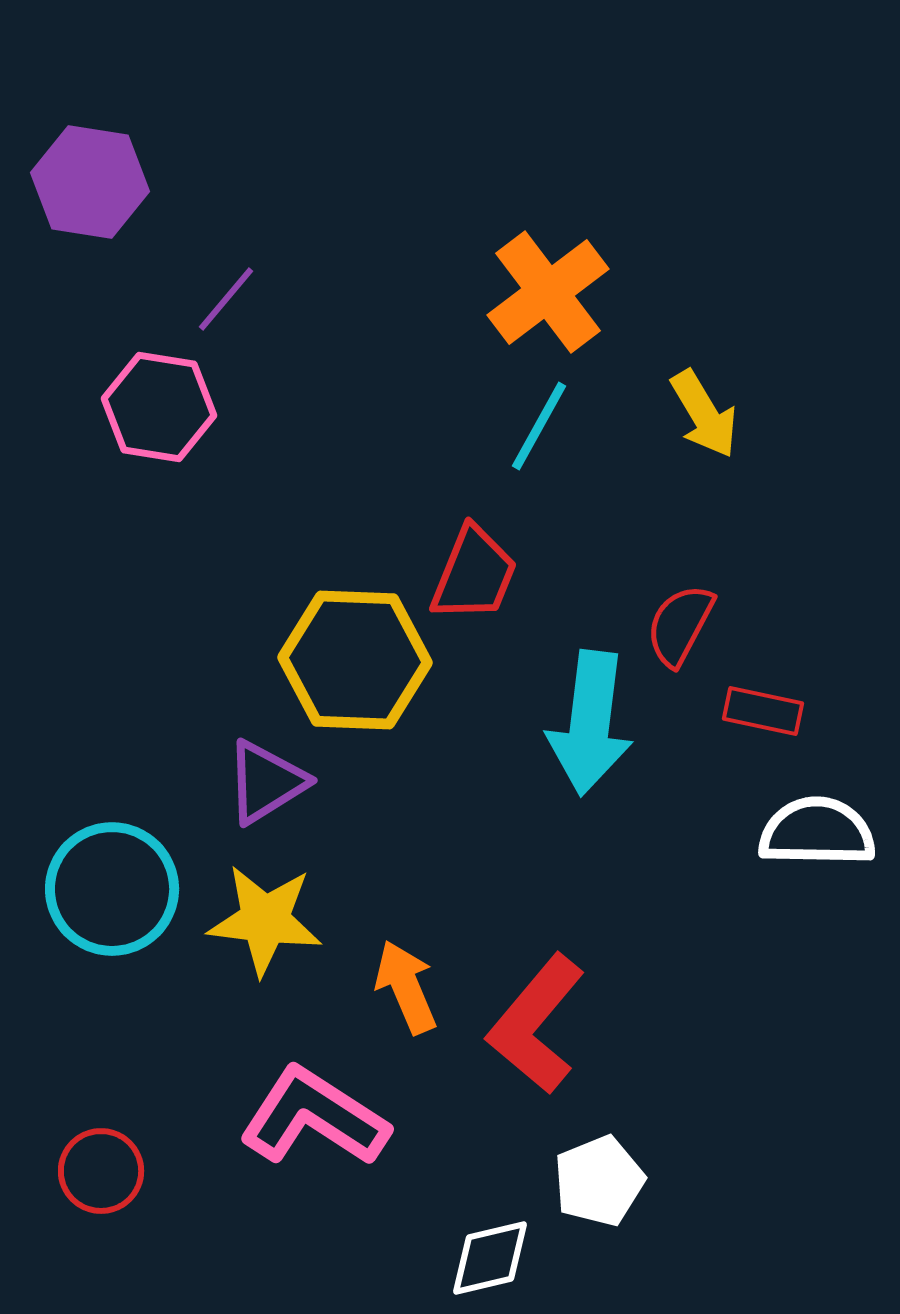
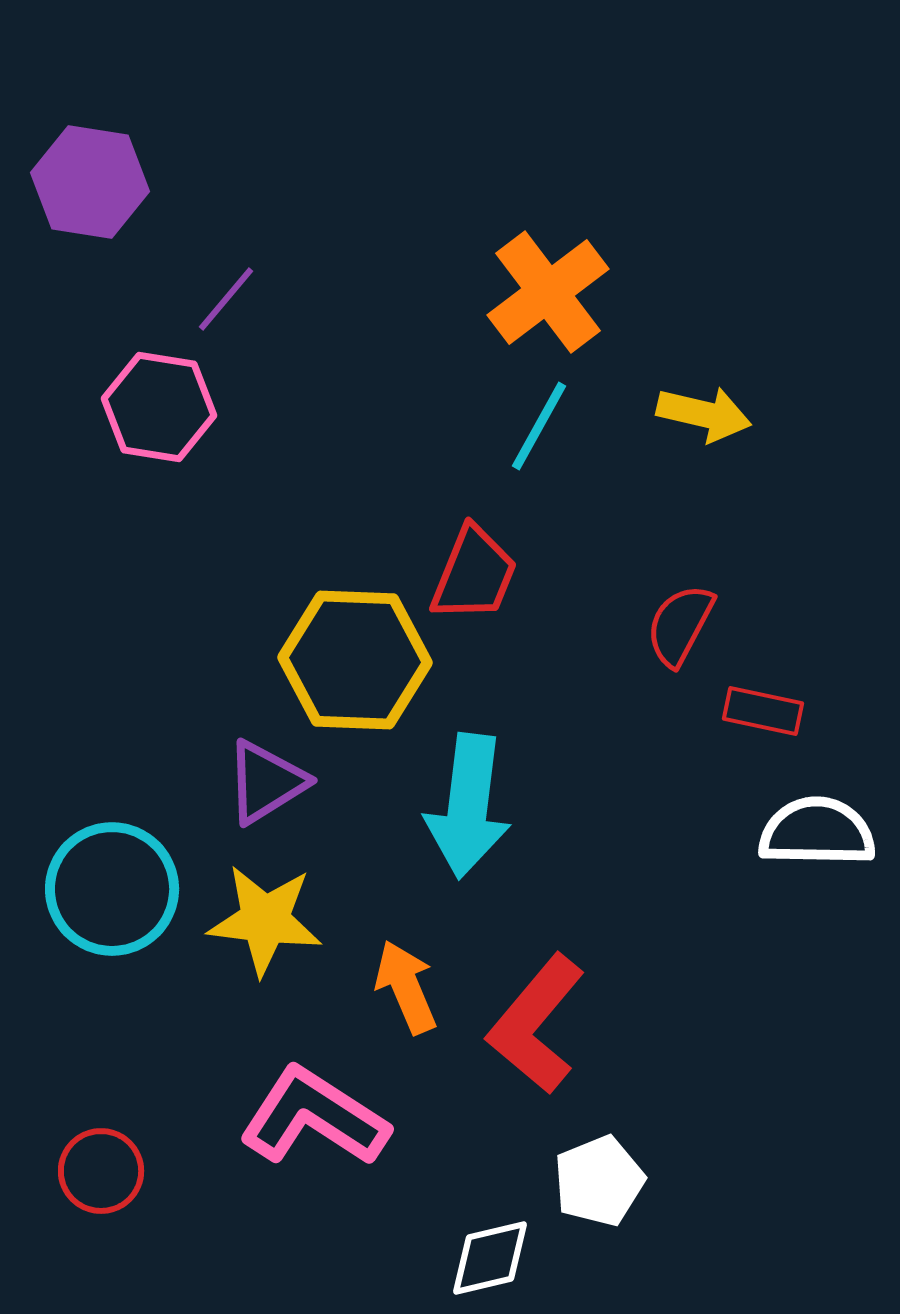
yellow arrow: rotated 46 degrees counterclockwise
cyan arrow: moved 122 px left, 83 px down
